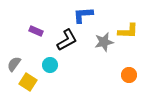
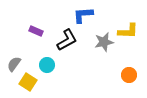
cyan circle: moved 3 px left
